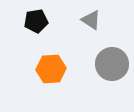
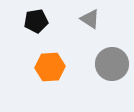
gray triangle: moved 1 px left, 1 px up
orange hexagon: moved 1 px left, 2 px up
